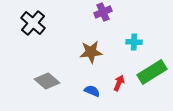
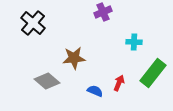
brown star: moved 17 px left, 6 px down
green rectangle: moved 1 px right, 1 px down; rotated 20 degrees counterclockwise
blue semicircle: moved 3 px right
